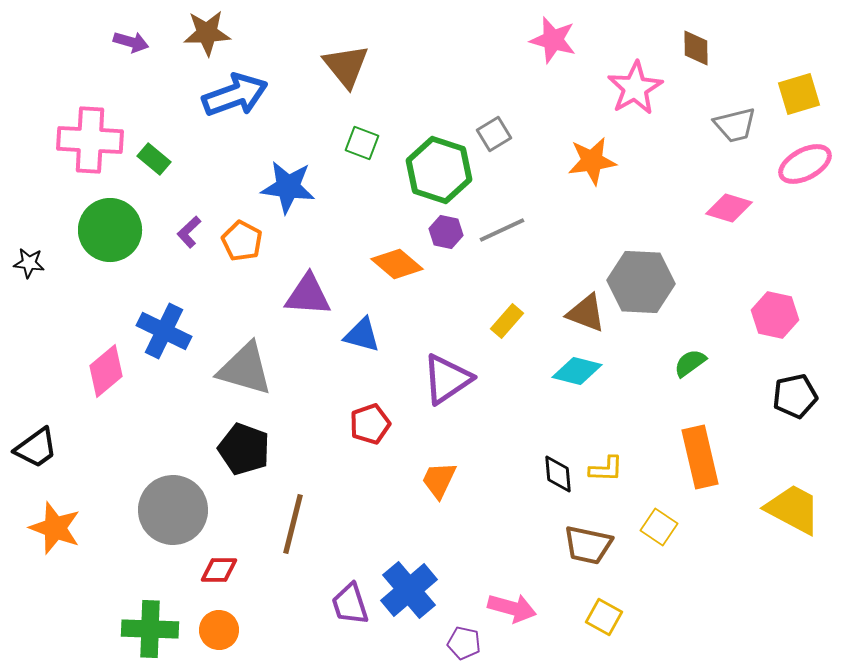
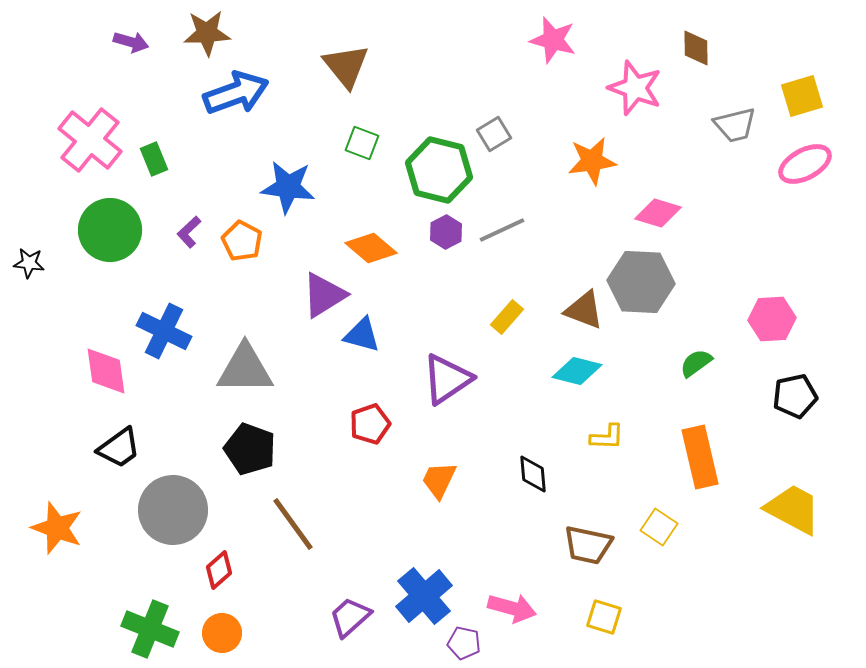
pink star at (635, 88): rotated 22 degrees counterclockwise
yellow square at (799, 94): moved 3 px right, 2 px down
blue arrow at (235, 95): moved 1 px right, 2 px up
pink cross at (90, 140): rotated 36 degrees clockwise
green rectangle at (154, 159): rotated 28 degrees clockwise
green hexagon at (439, 170): rotated 4 degrees counterclockwise
pink diamond at (729, 208): moved 71 px left, 5 px down
purple hexagon at (446, 232): rotated 20 degrees clockwise
orange diamond at (397, 264): moved 26 px left, 16 px up
purple triangle at (308, 295): moved 16 px right; rotated 36 degrees counterclockwise
brown triangle at (586, 313): moved 2 px left, 3 px up
pink hexagon at (775, 315): moved 3 px left, 4 px down; rotated 15 degrees counterclockwise
yellow rectangle at (507, 321): moved 4 px up
green semicircle at (690, 363): moved 6 px right
gray triangle at (245, 369): rotated 16 degrees counterclockwise
pink diamond at (106, 371): rotated 58 degrees counterclockwise
black trapezoid at (36, 448): moved 83 px right
black pentagon at (244, 449): moved 6 px right
yellow L-shape at (606, 469): moved 1 px right, 32 px up
black diamond at (558, 474): moved 25 px left
brown line at (293, 524): rotated 50 degrees counterclockwise
orange star at (55, 528): moved 2 px right
red diamond at (219, 570): rotated 42 degrees counterclockwise
blue cross at (409, 590): moved 15 px right, 6 px down
purple trapezoid at (350, 604): moved 13 px down; rotated 66 degrees clockwise
yellow square at (604, 617): rotated 12 degrees counterclockwise
green cross at (150, 629): rotated 20 degrees clockwise
orange circle at (219, 630): moved 3 px right, 3 px down
